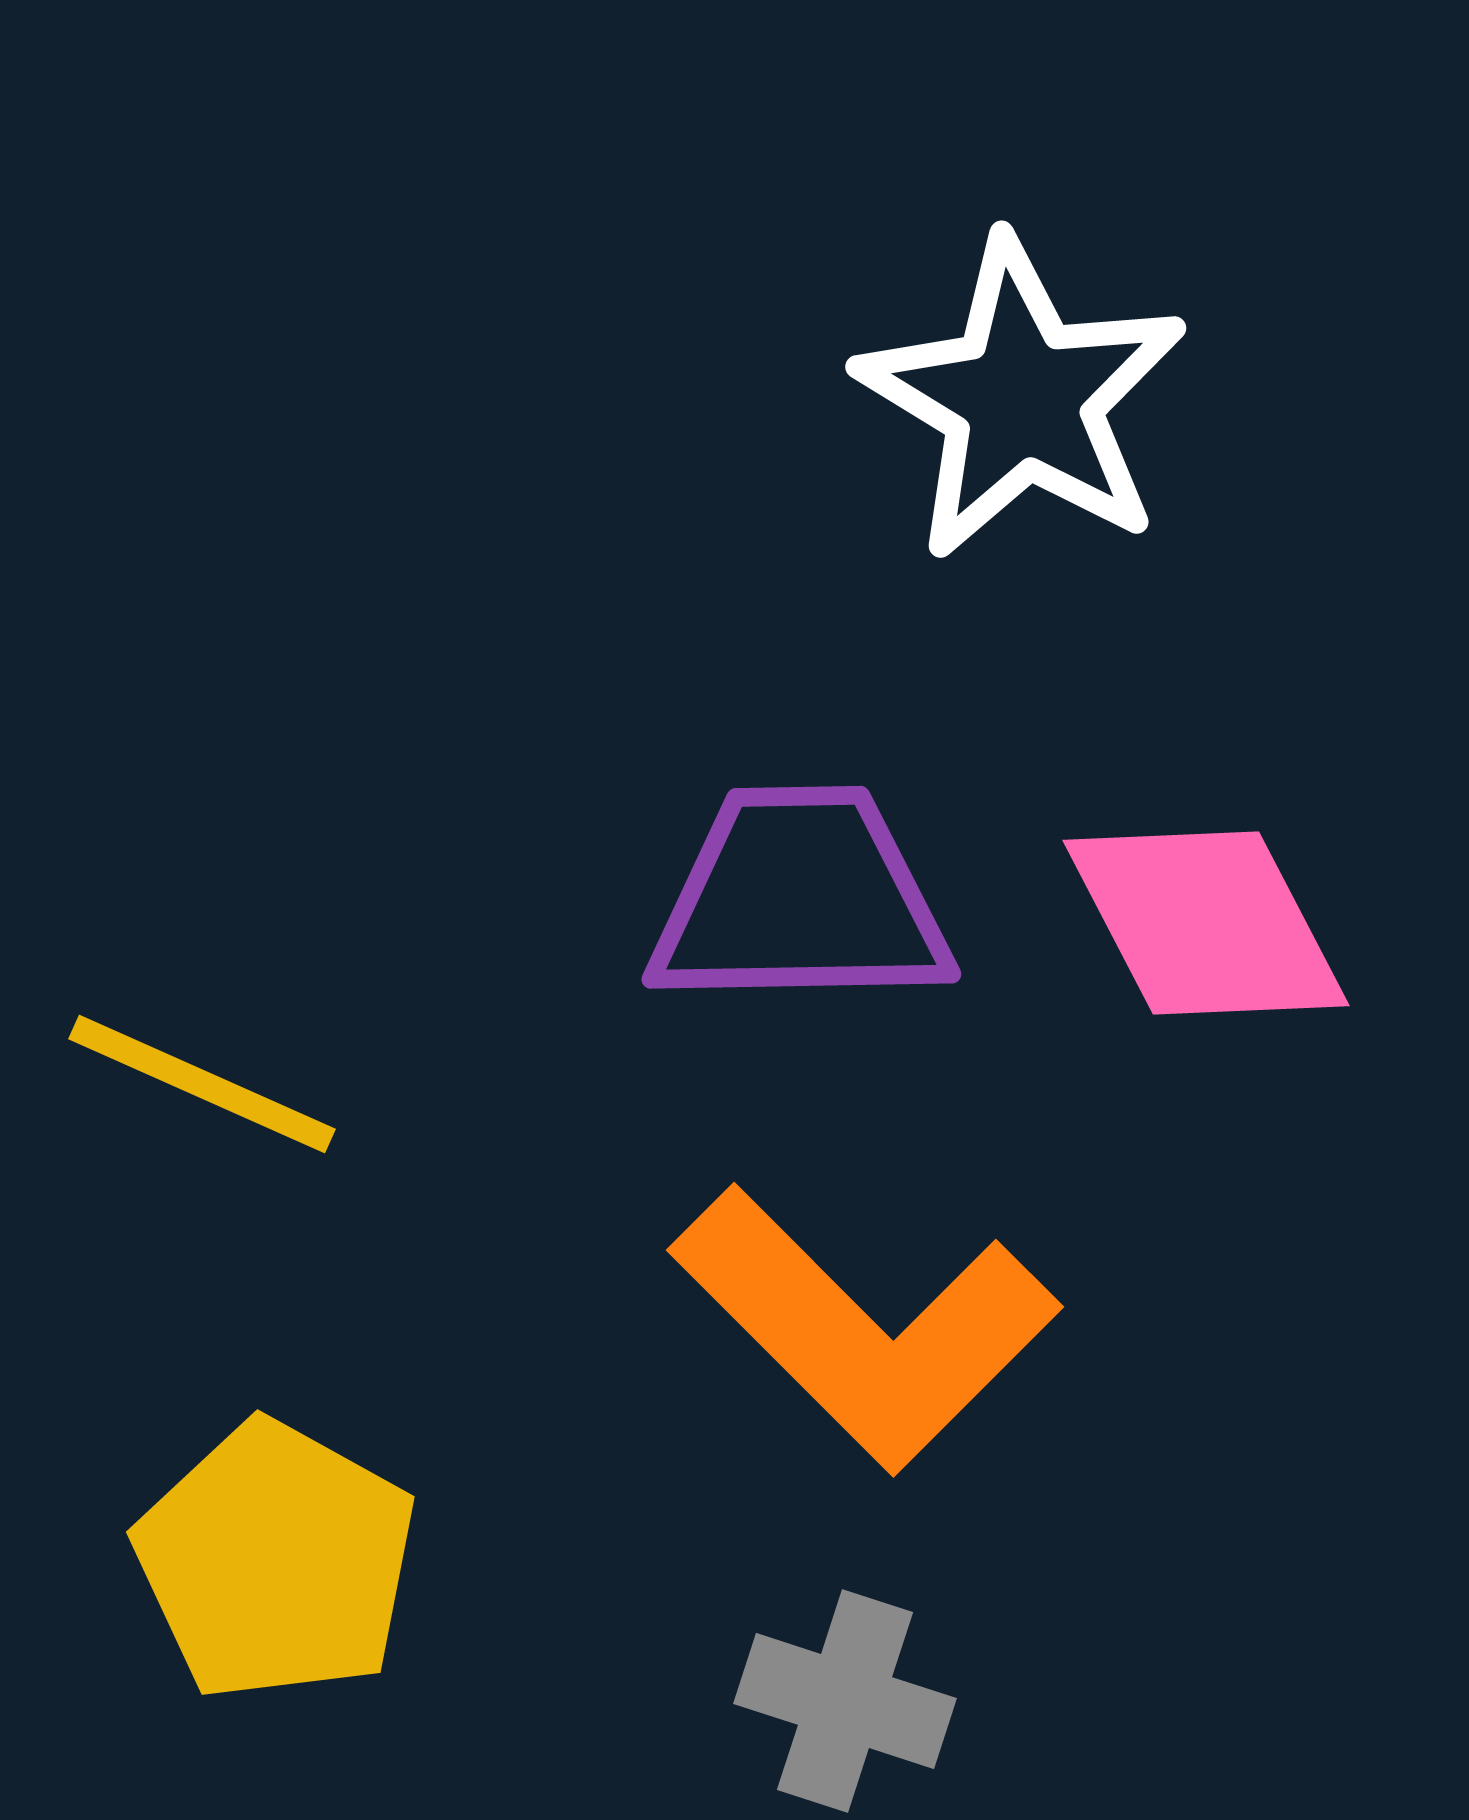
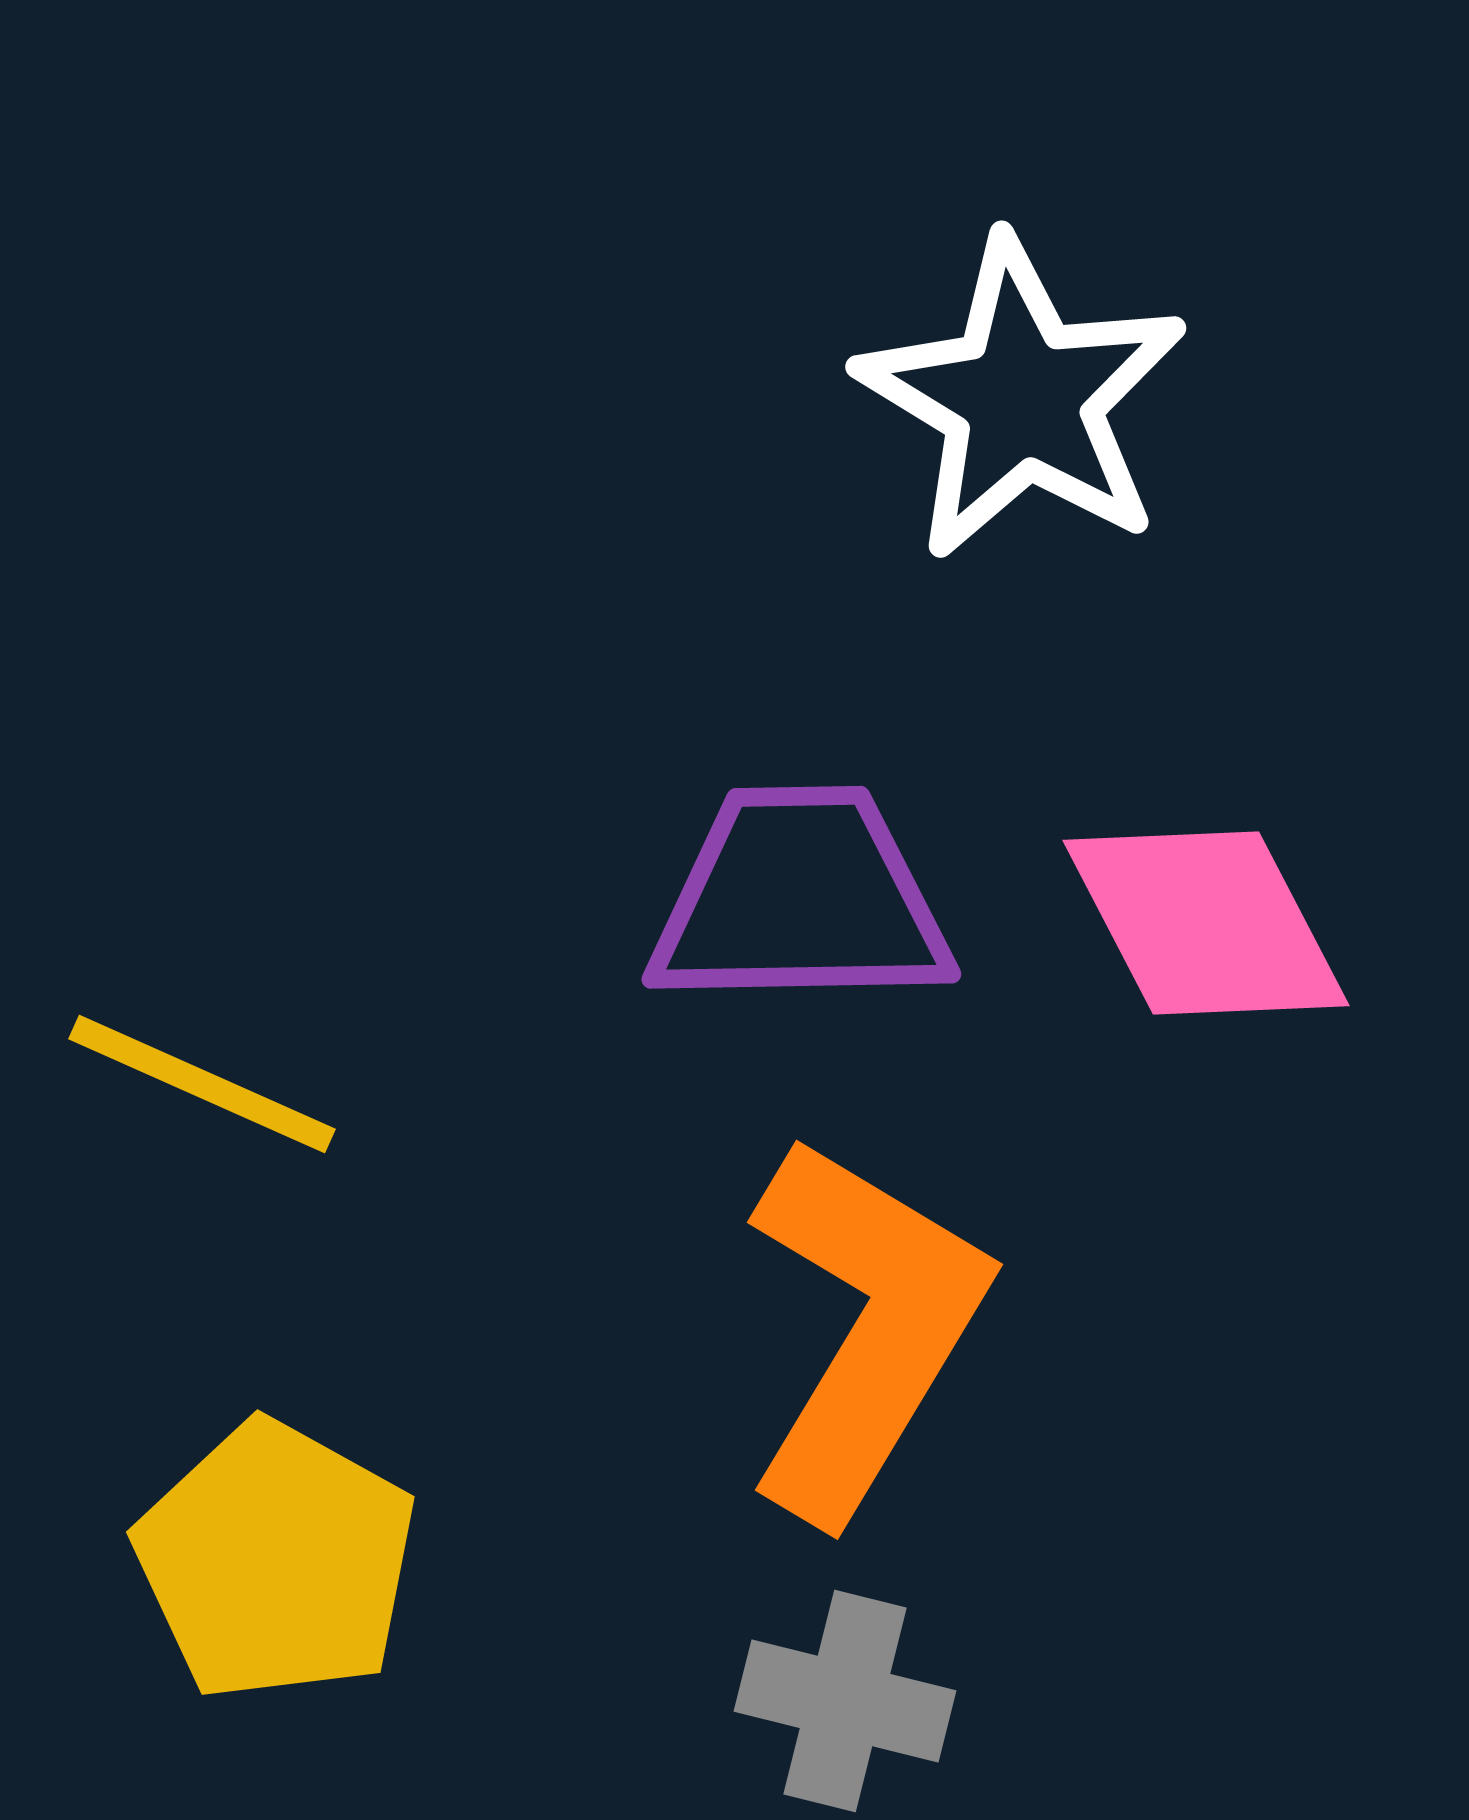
orange L-shape: rotated 104 degrees counterclockwise
gray cross: rotated 4 degrees counterclockwise
